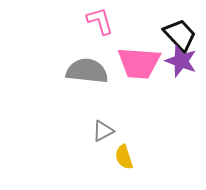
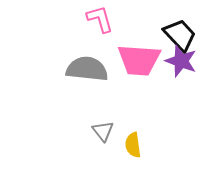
pink L-shape: moved 2 px up
pink trapezoid: moved 3 px up
gray semicircle: moved 2 px up
gray triangle: rotated 40 degrees counterclockwise
yellow semicircle: moved 9 px right, 12 px up; rotated 10 degrees clockwise
